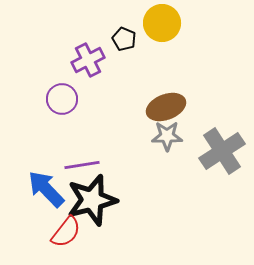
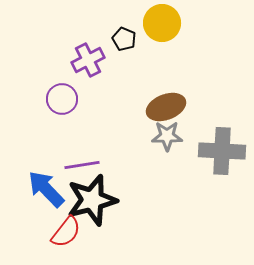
gray cross: rotated 36 degrees clockwise
